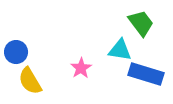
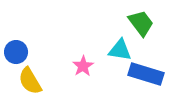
pink star: moved 2 px right, 2 px up
